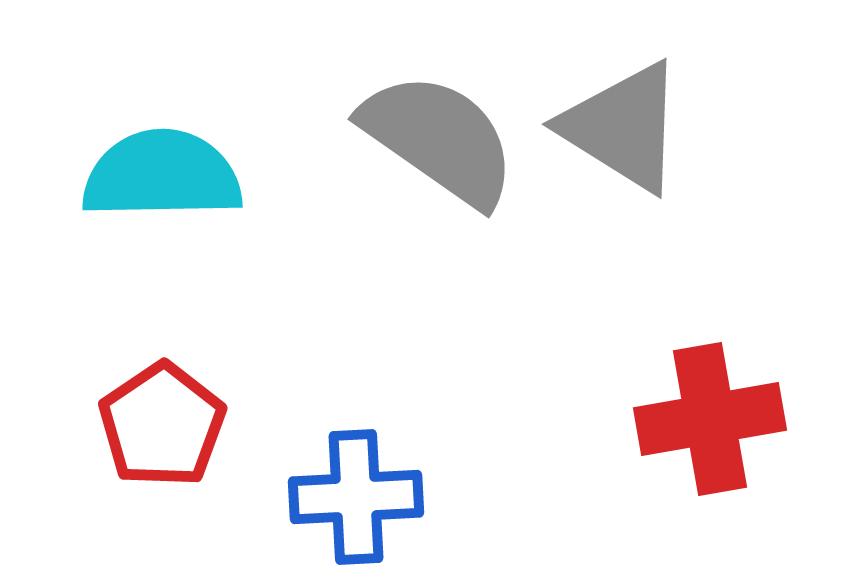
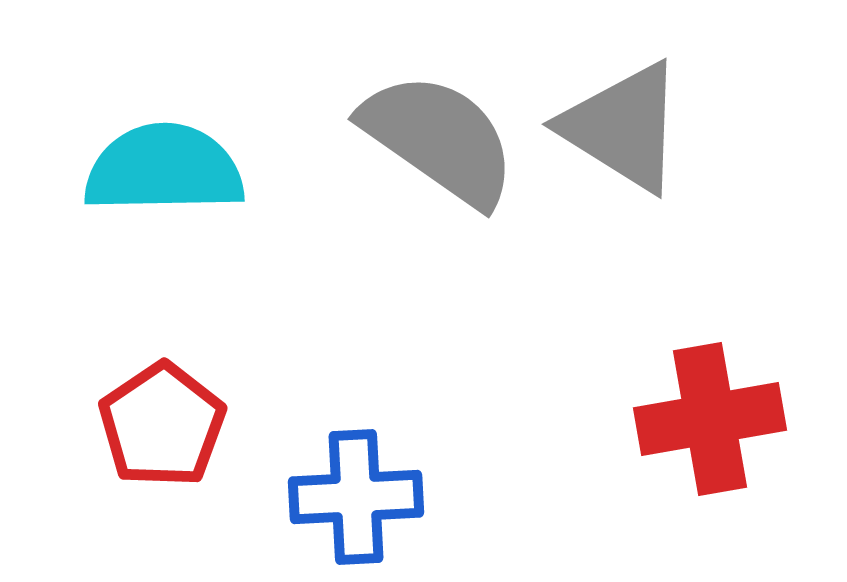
cyan semicircle: moved 2 px right, 6 px up
